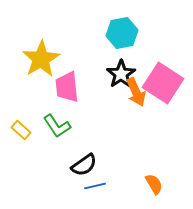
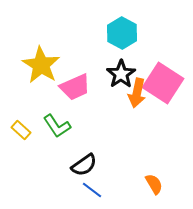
cyan hexagon: rotated 20 degrees counterclockwise
yellow star: moved 6 px down; rotated 9 degrees counterclockwise
pink trapezoid: moved 8 px right; rotated 108 degrees counterclockwise
orange arrow: moved 1 px right, 1 px down; rotated 36 degrees clockwise
blue line: moved 3 px left, 4 px down; rotated 50 degrees clockwise
